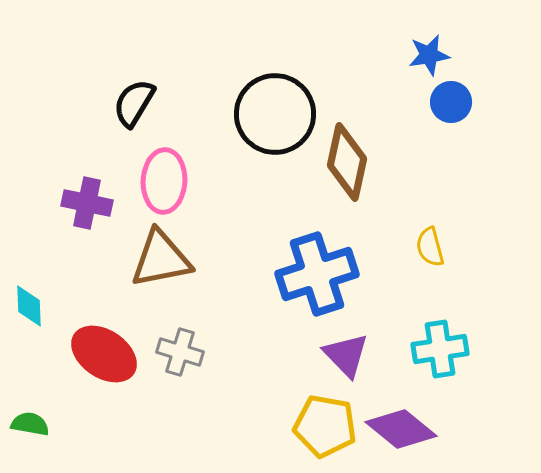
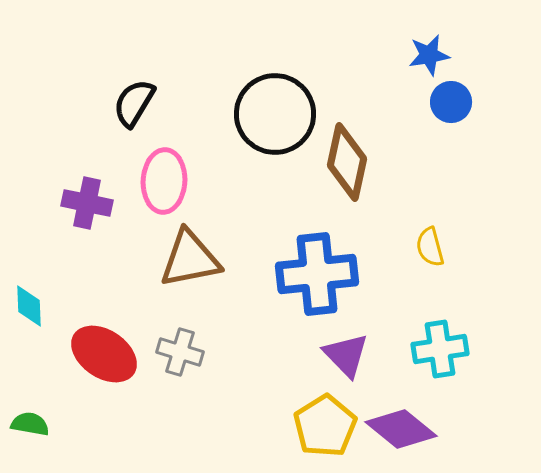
brown triangle: moved 29 px right
blue cross: rotated 12 degrees clockwise
yellow pentagon: rotated 30 degrees clockwise
